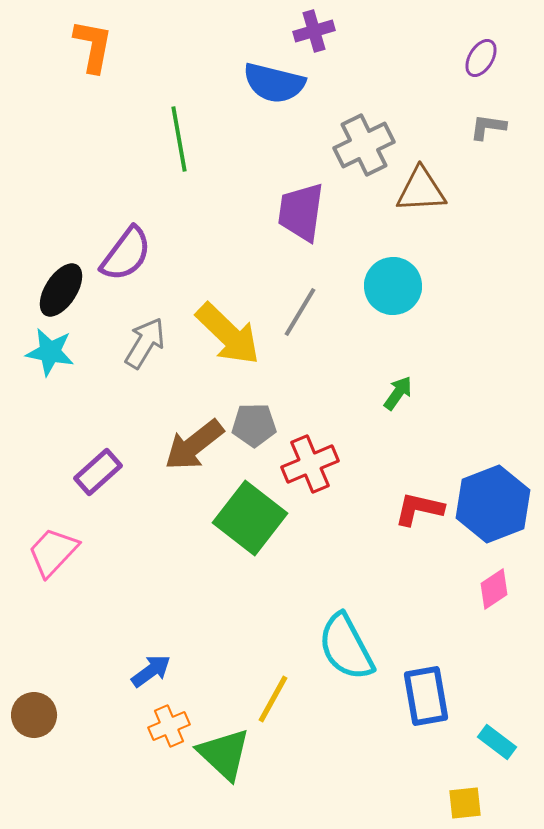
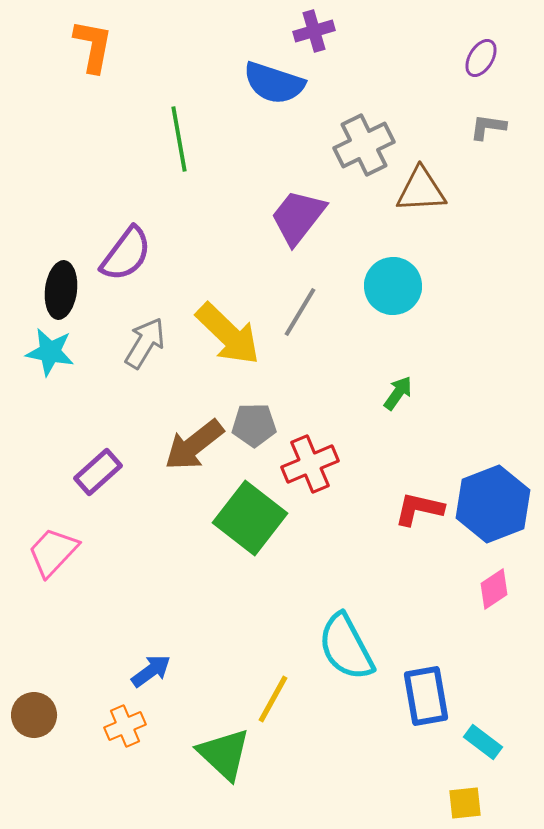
blue semicircle: rotated 4 degrees clockwise
purple trapezoid: moved 3 px left, 5 px down; rotated 30 degrees clockwise
black ellipse: rotated 26 degrees counterclockwise
orange cross: moved 44 px left
cyan rectangle: moved 14 px left
